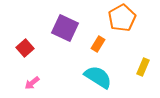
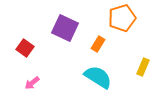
orange pentagon: rotated 12 degrees clockwise
red square: rotated 12 degrees counterclockwise
